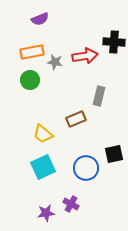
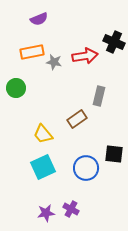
purple semicircle: moved 1 px left
black cross: rotated 20 degrees clockwise
gray star: moved 1 px left
green circle: moved 14 px left, 8 px down
brown rectangle: moved 1 px right; rotated 12 degrees counterclockwise
yellow trapezoid: rotated 10 degrees clockwise
black square: rotated 18 degrees clockwise
purple cross: moved 5 px down
